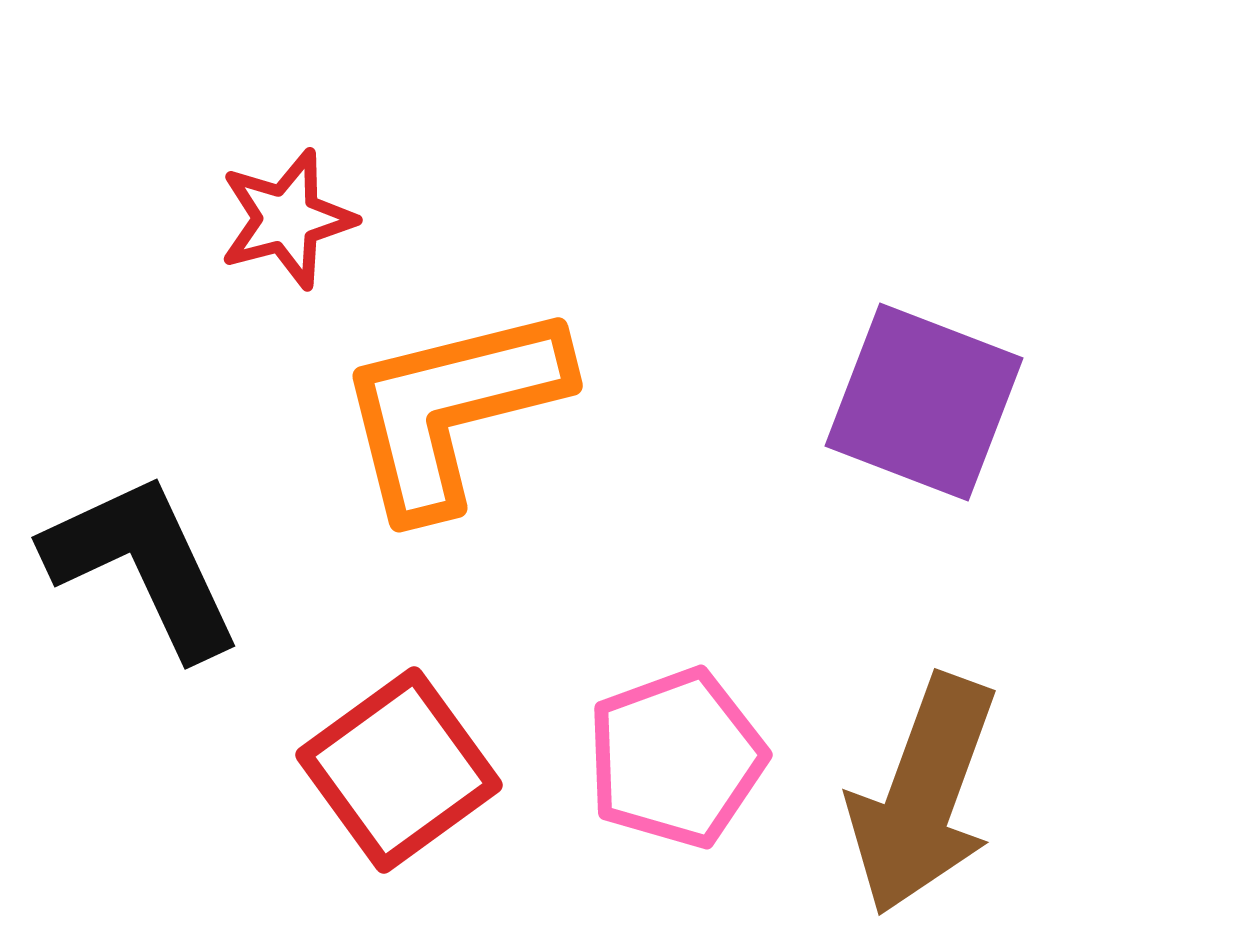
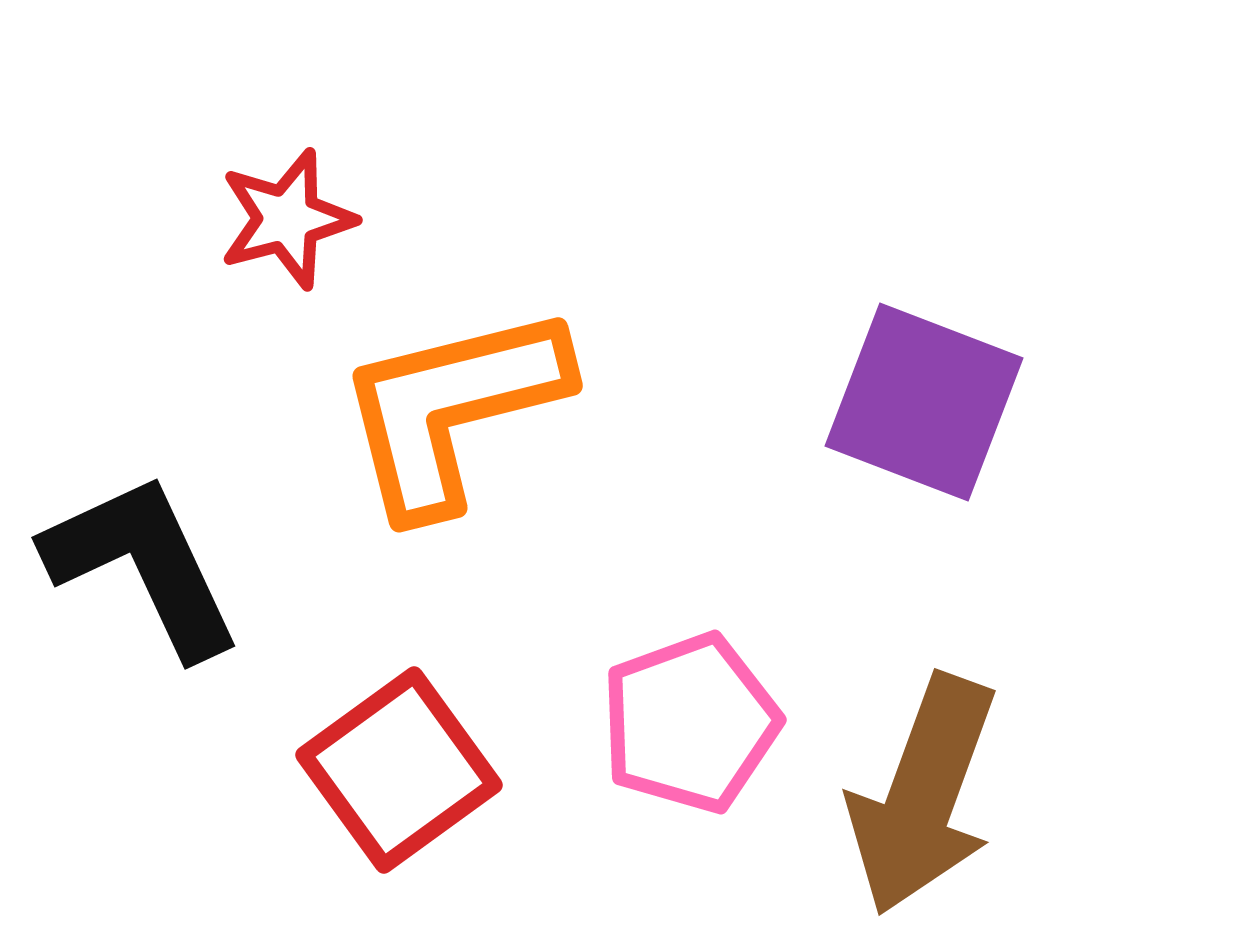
pink pentagon: moved 14 px right, 35 px up
